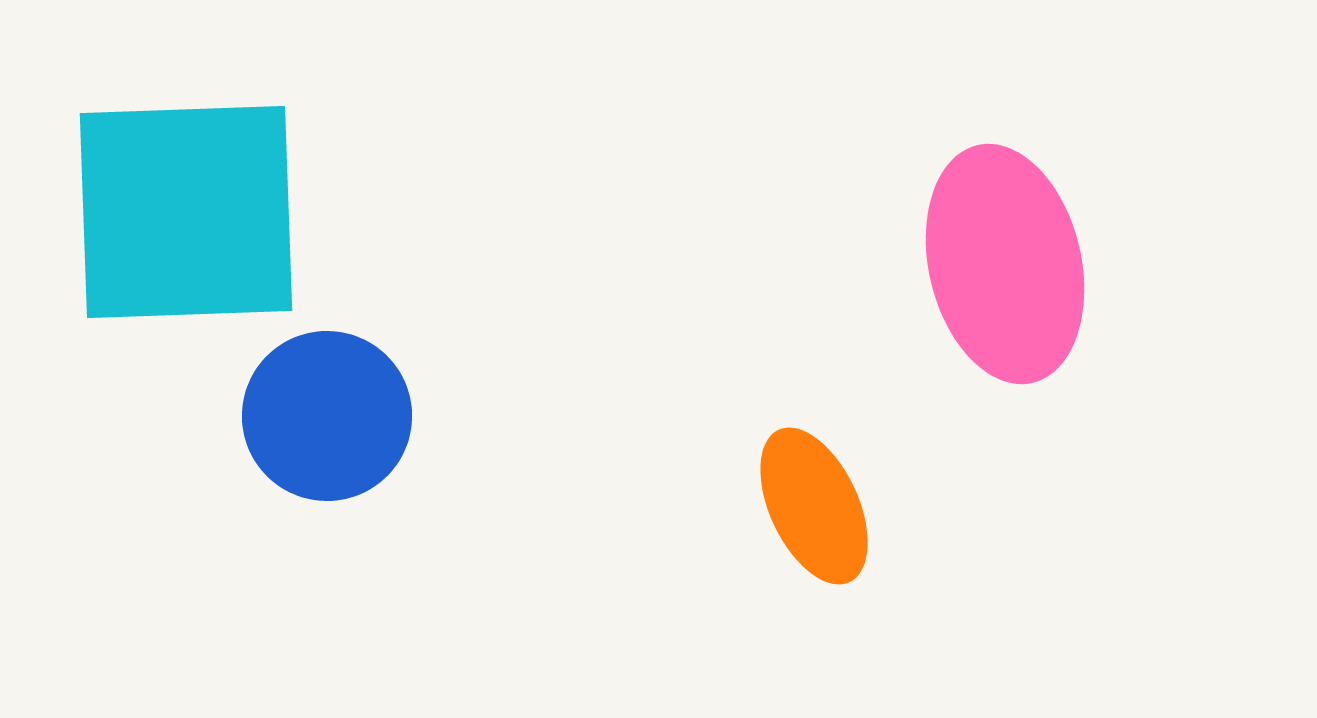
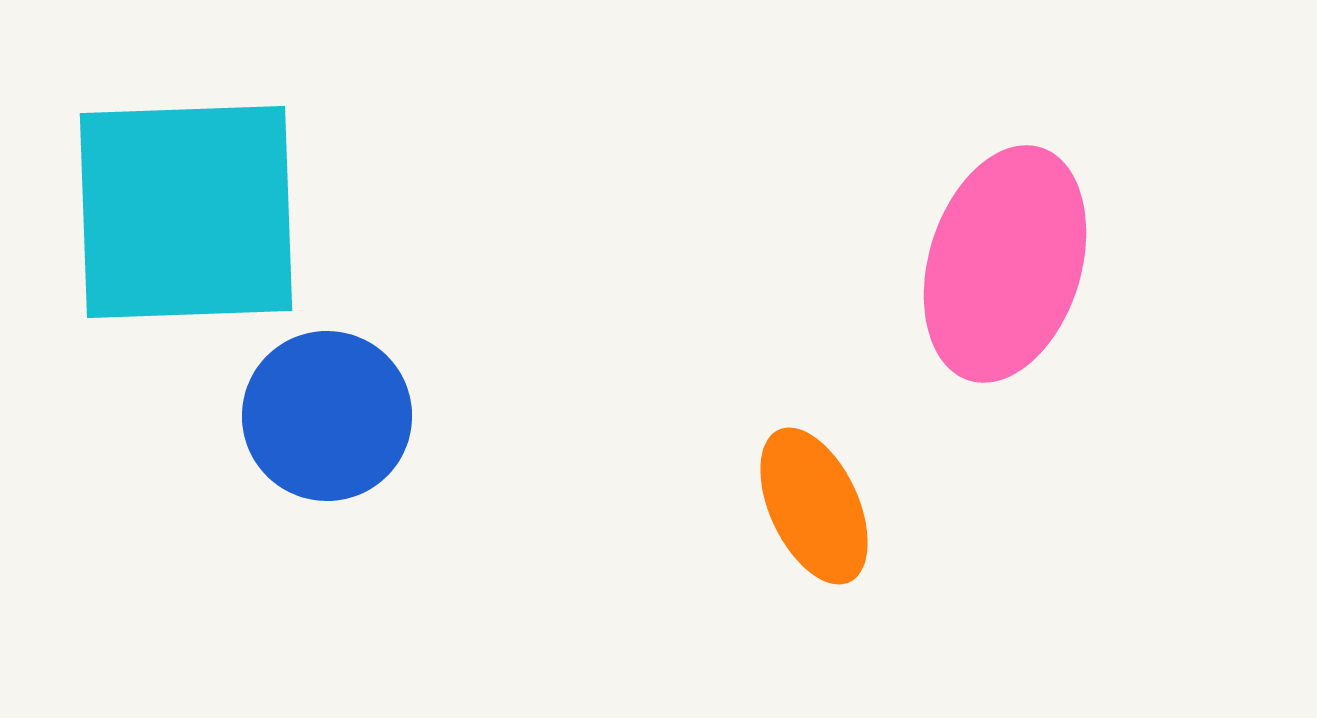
pink ellipse: rotated 30 degrees clockwise
